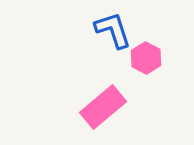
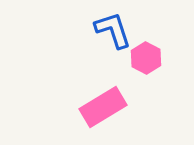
pink rectangle: rotated 9 degrees clockwise
